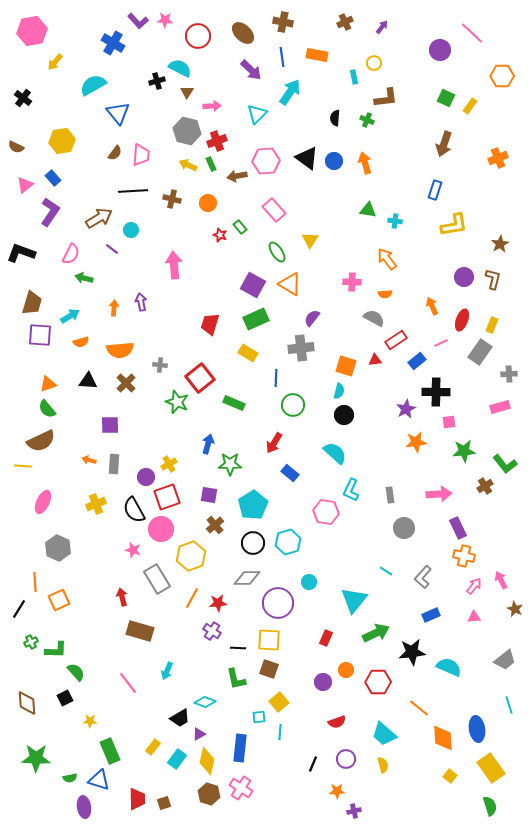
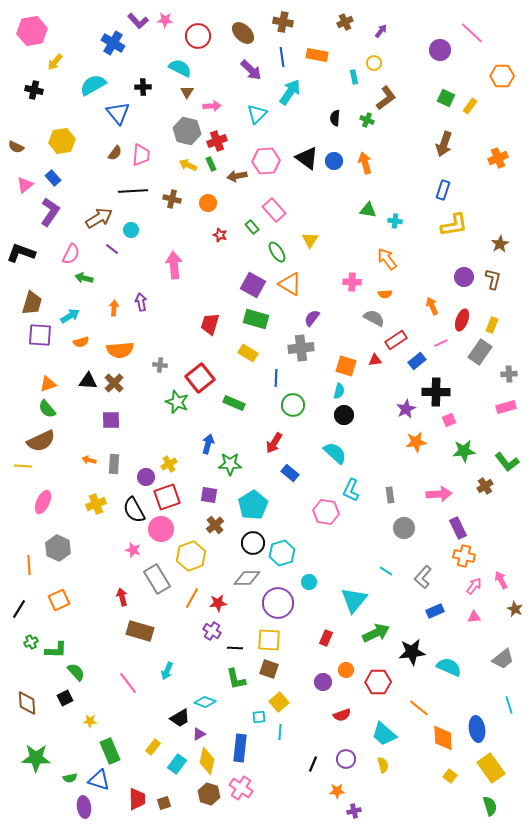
purple arrow at (382, 27): moved 1 px left, 4 px down
black cross at (157, 81): moved 14 px left, 6 px down; rotated 14 degrees clockwise
black cross at (23, 98): moved 11 px right, 8 px up; rotated 24 degrees counterclockwise
brown L-shape at (386, 98): rotated 30 degrees counterclockwise
blue rectangle at (435, 190): moved 8 px right
green rectangle at (240, 227): moved 12 px right
green rectangle at (256, 319): rotated 40 degrees clockwise
brown cross at (126, 383): moved 12 px left
pink rectangle at (500, 407): moved 6 px right
pink square at (449, 422): moved 2 px up; rotated 16 degrees counterclockwise
purple square at (110, 425): moved 1 px right, 5 px up
green L-shape at (505, 464): moved 2 px right, 2 px up
cyan hexagon at (288, 542): moved 6 px left, 11 px down
orange line at (35, 582): moved 6 px left, 17 px up
blue rectangle at (431, 615): moved 4 px right, 4 px up
black line at (238, 648): moved 3 px left
gray trapezoid at (505, 660): moved 2 px left, 1 px up
red semicircle at (337, 722): moved 5 px right, 7 px up
cyan rectangle at (177, 759): moved 5 px down
